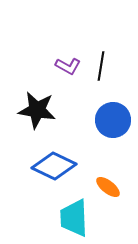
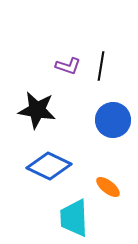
purple L-shape: rotated 10 degrees counterclockwise
blue diamond: moved 5 px left
